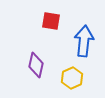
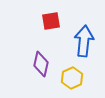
red square: rotated 18 degrees counterclockwise
purple diamond: moved 5 px right, 1 px up
